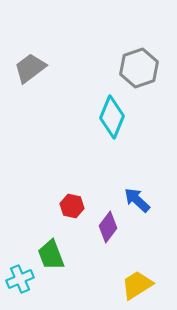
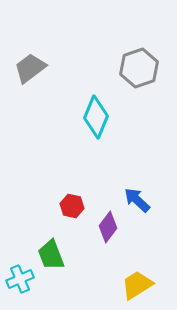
cyan diamond: moved 16 px left
